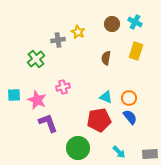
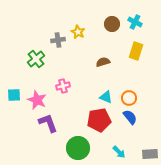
brown semicircle: moved 3 px left, 4 px down; rotated 64 degrees clockwise
pink cross: moved 1 px up
